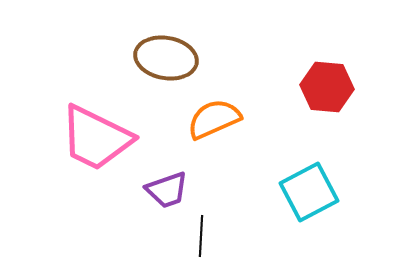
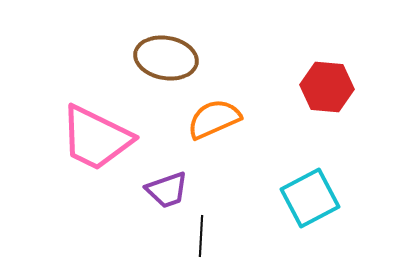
cyan square: moved 1 px right, 6 px down
